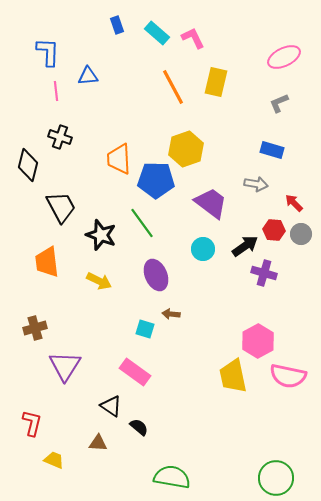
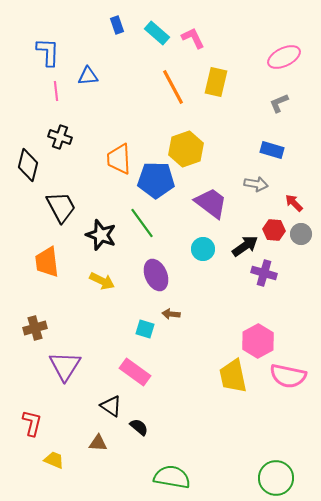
yellow arrow at (99, 281): moved 3 px right
